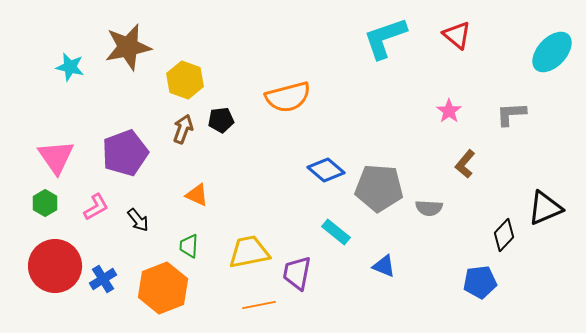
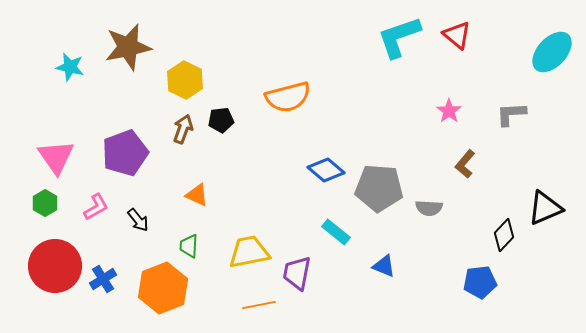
cyan L-shape: moved 14 px right, 1 px up
yellow hexagon: rotated 6 degrees clockwise
